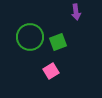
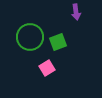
pink square: moved 4 px left, 3 px up
